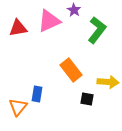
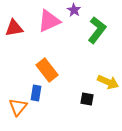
red triangle: moved 4 px left
orange rectangle: moved 24 px left
yellow arrow: rotated 20 degrees clockwise
blue rectangle: moved 1 px left, 1 px up
